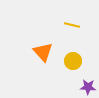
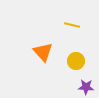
yellow circle: moved 3 px right
purple star: moved 2 px left
